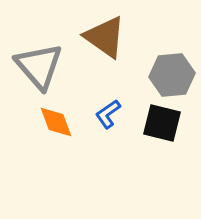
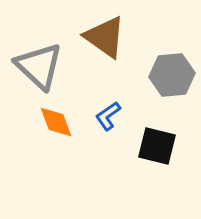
gray triangle: rotated 6 degrees counterclockwise
blue L-shape: moved 2 px down
black square: moved 5 px left, 23 px down
